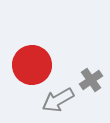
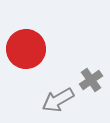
red circle: moved 6 px left, 16 px up
